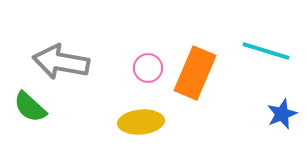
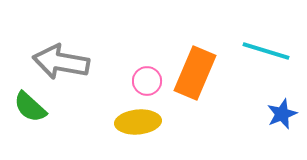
pink circle: moved 1 px left, 13 px down
yellow ellipse: moved 3 px left
